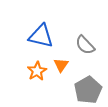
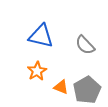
orange triangle: moved 22 px down; rotated 42 degrees counterclockwise
gray pentagon: moved 1 px left
